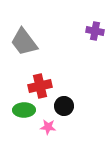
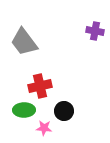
black circle: moved 5 px down
pink star: moved 4 px left, 1 px down
